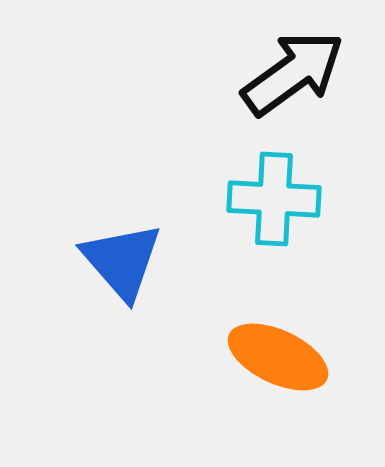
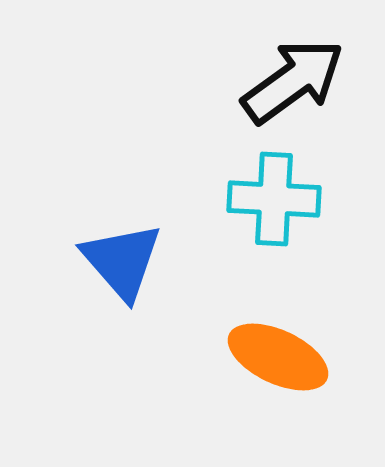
black arrow: moved 8 px down
